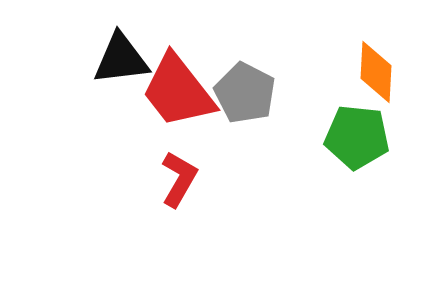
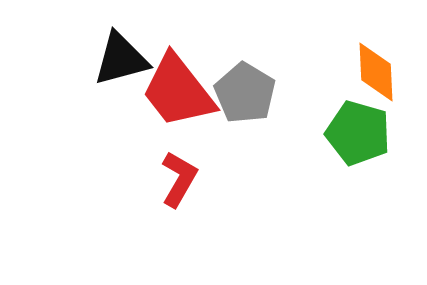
black triangle: rotated 8 degrees counterclockwise
orange diamond: rotated 6 degrees counterclockwise
gray pentagon: rotated 4 degrees clockwise
green pentagon: moved 1 px right, 4 px up; rotated 10 degrees clockwise
